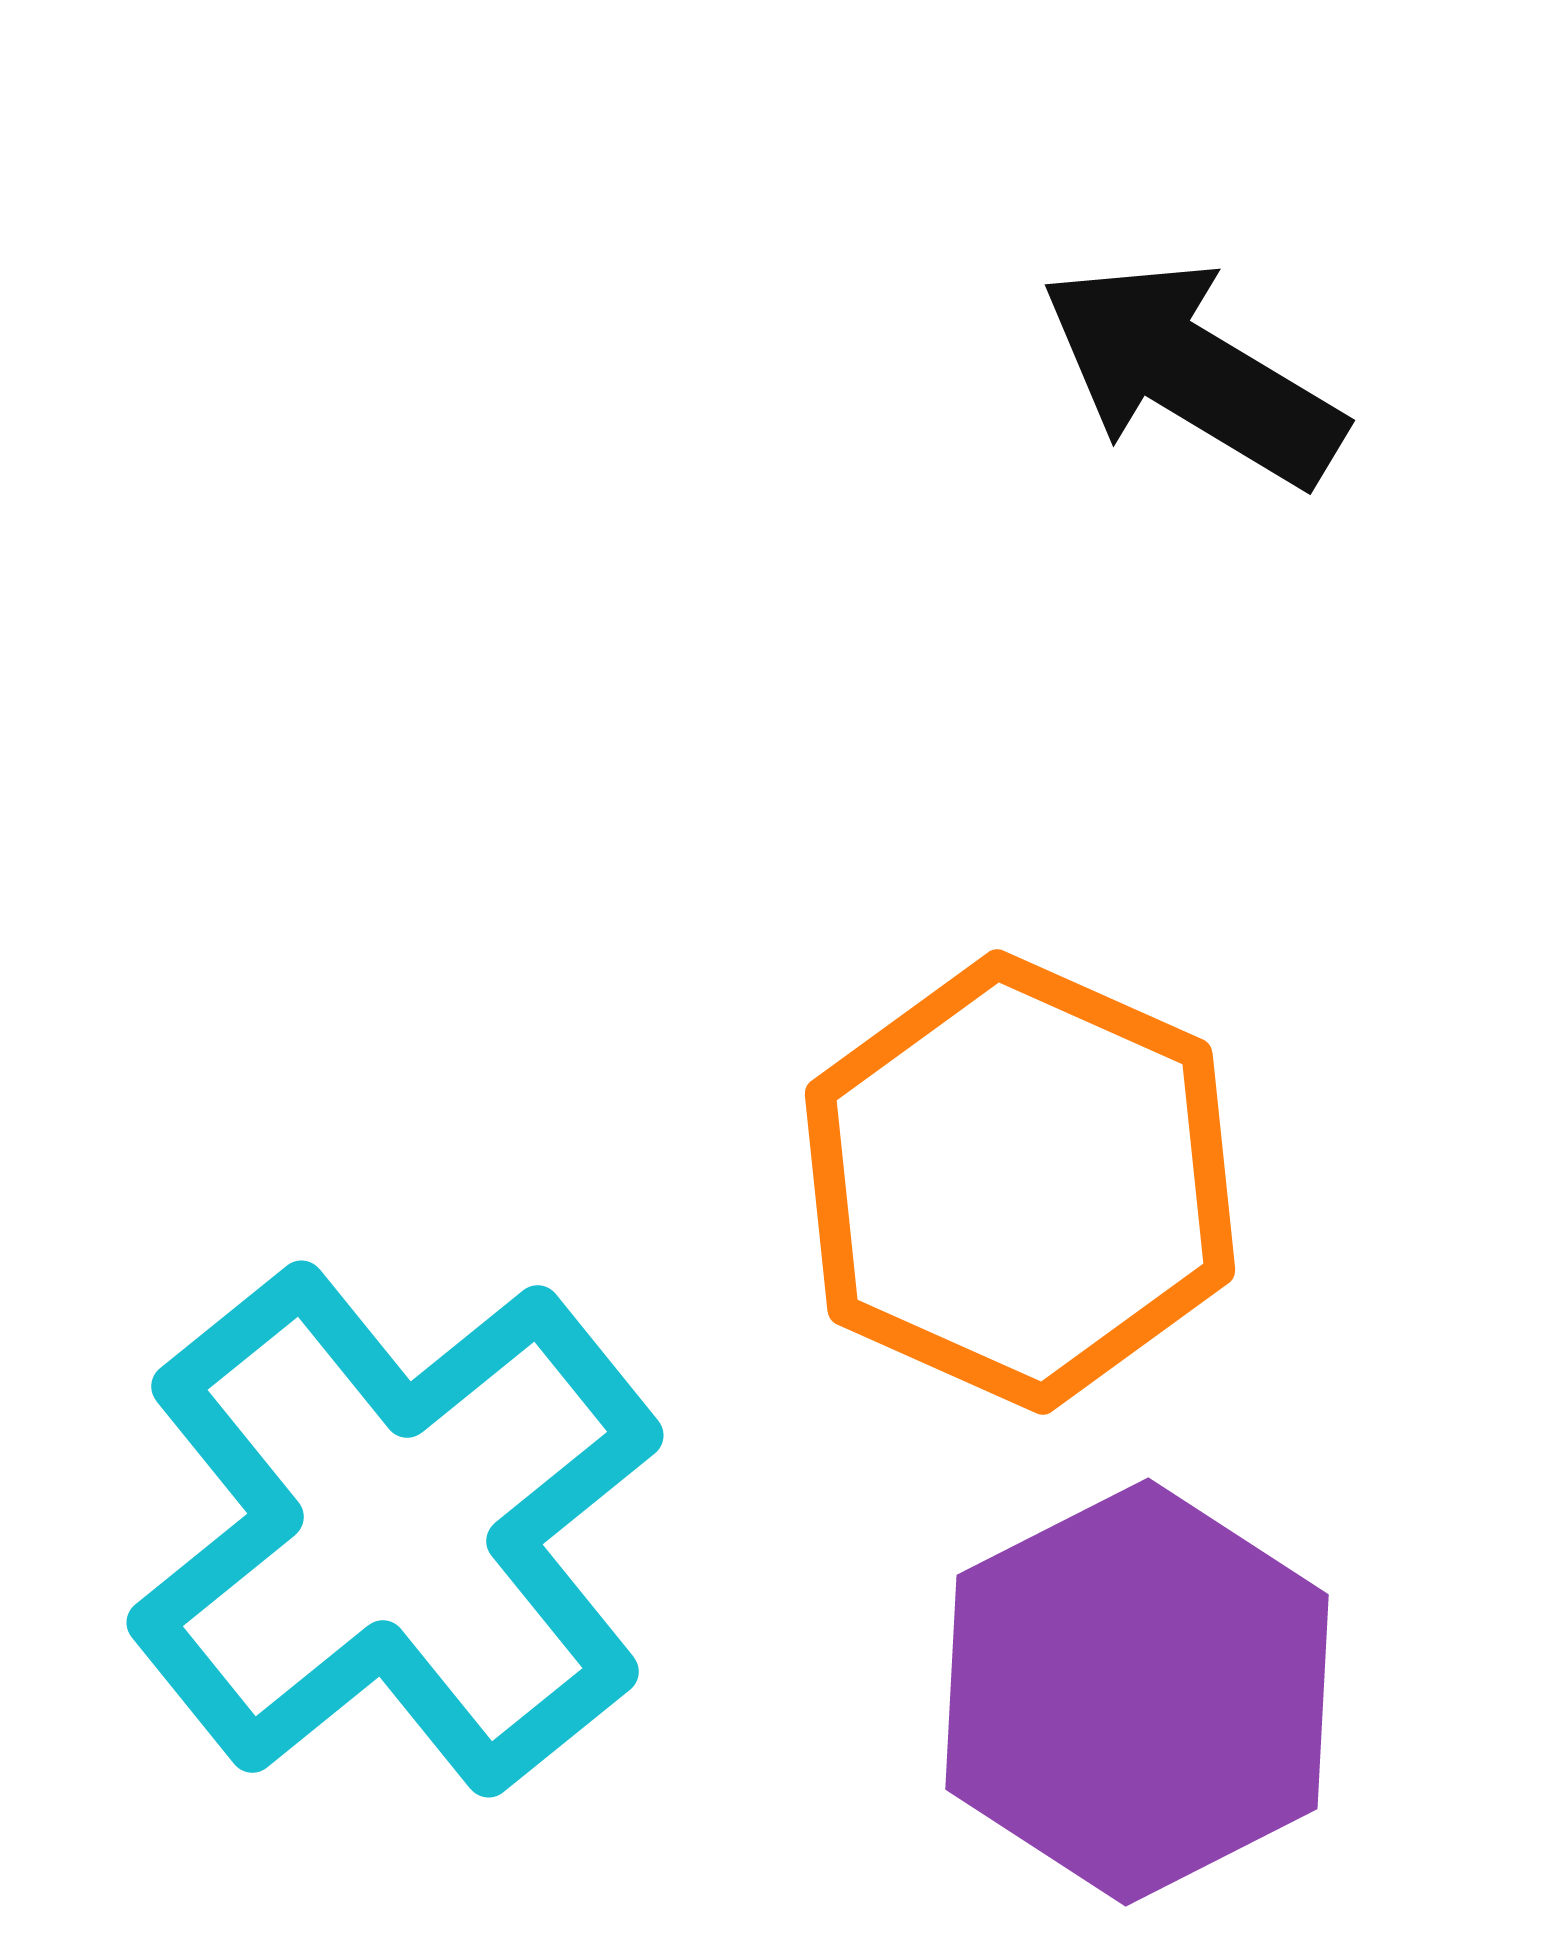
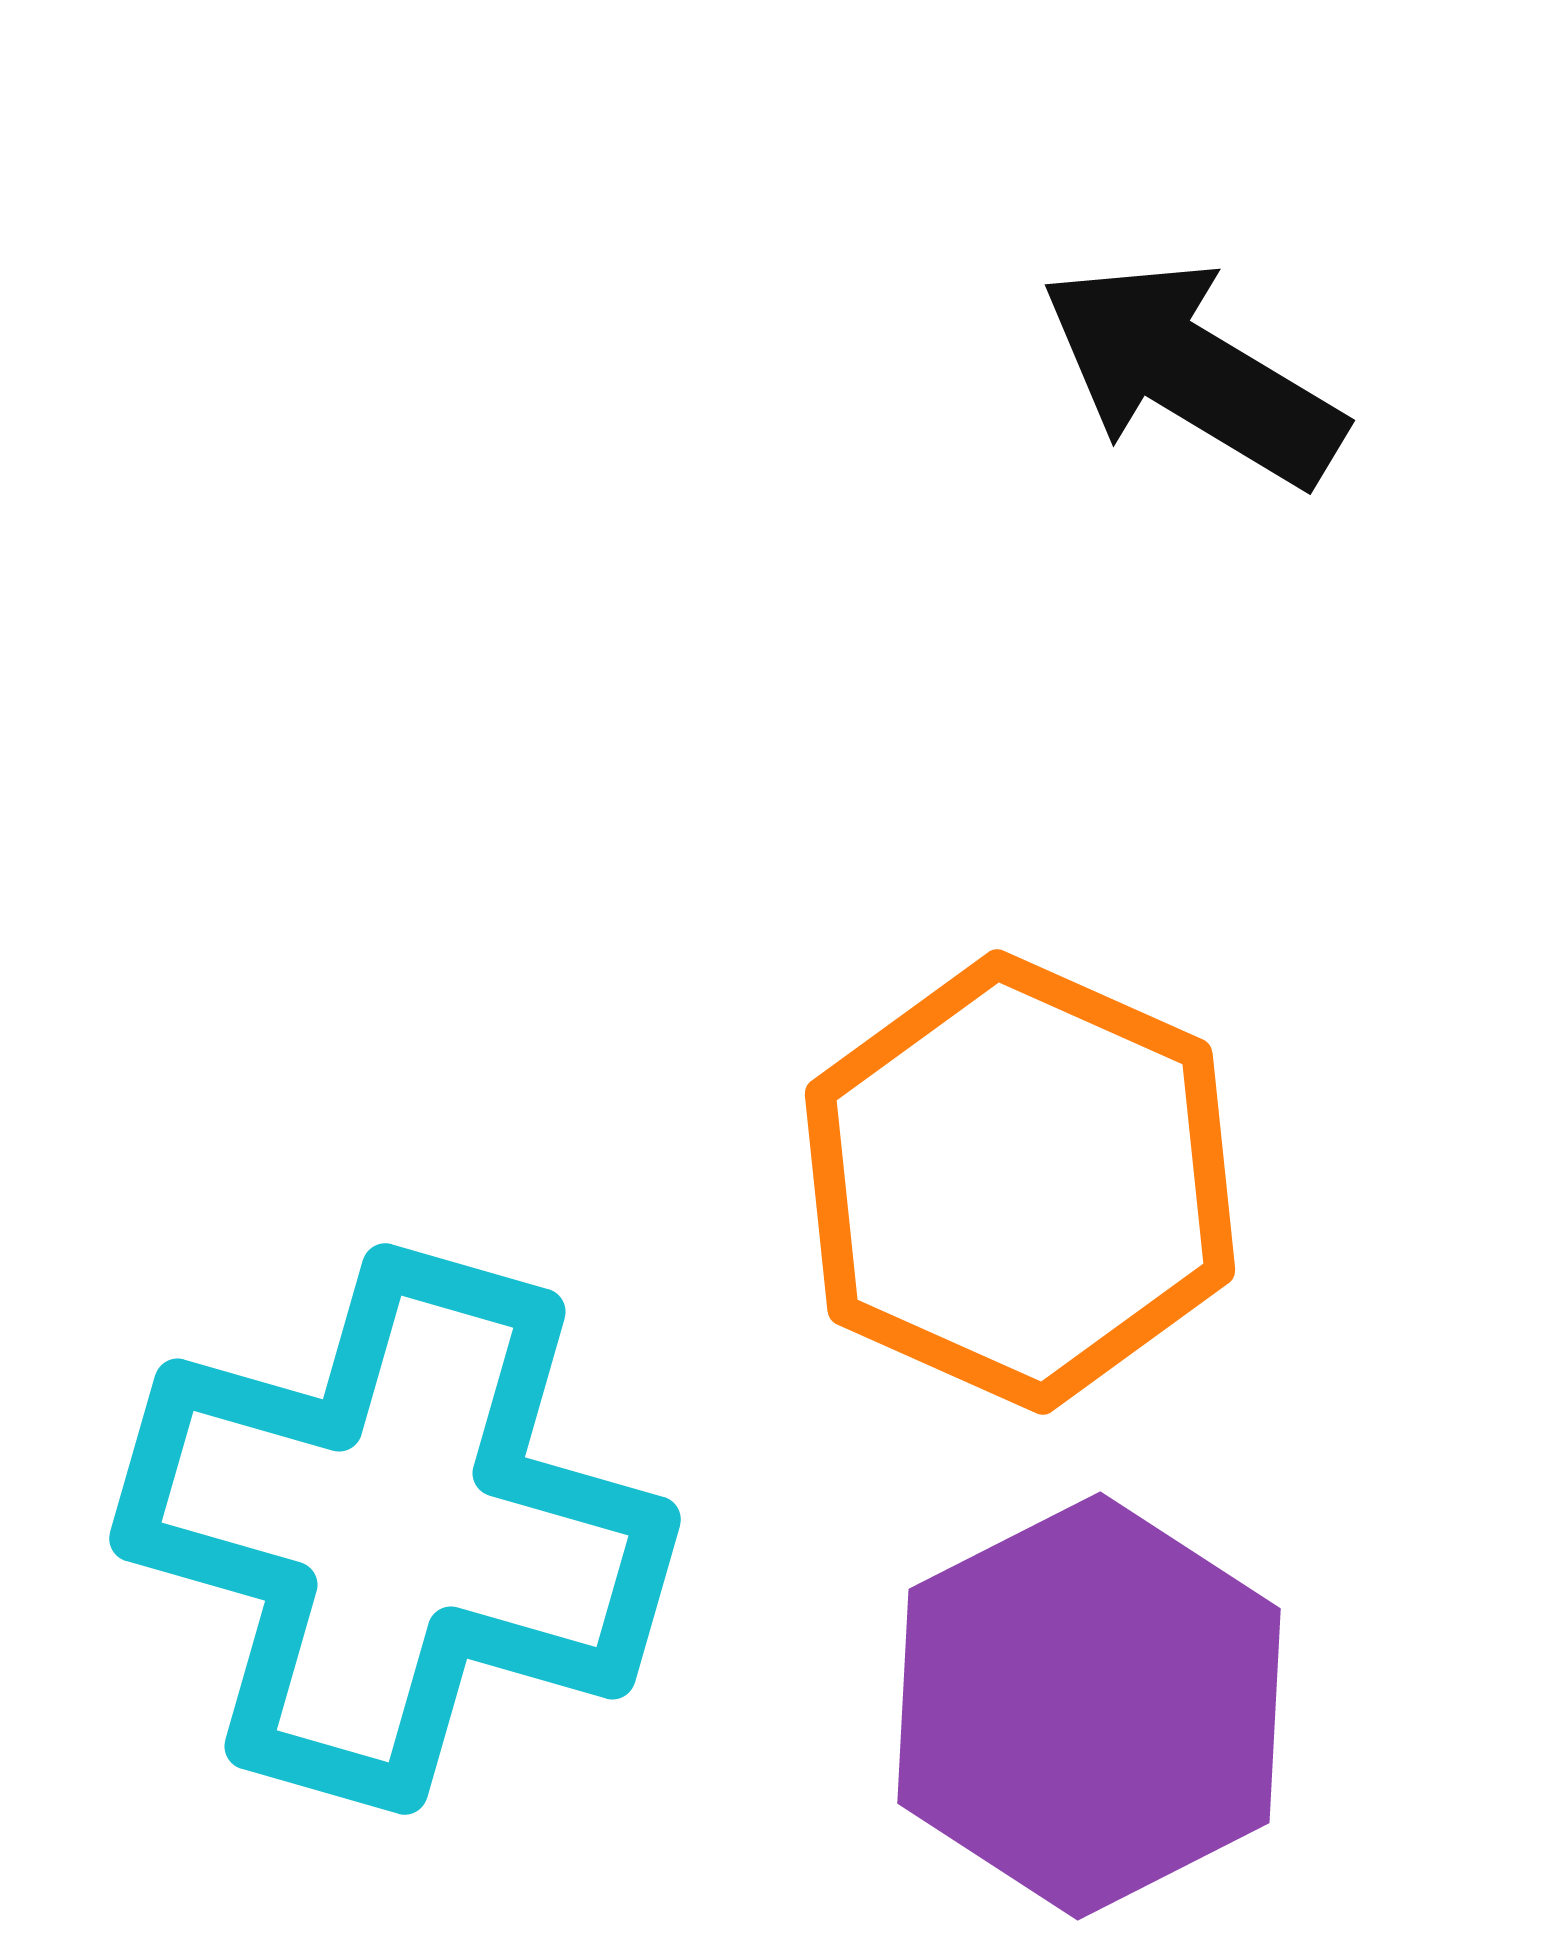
cyan cross: rotated 35 degrees counterclockwise
purple hexagon: moved 48 px left, 14 px down
